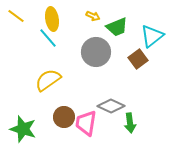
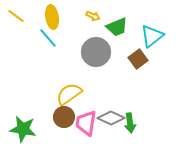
yellow ellipse: moved 2 px up
yellow semicircle: moved 21 px right, 14 px down
gray diamond: moved 12 px down
green star: rotated 8 degrees counterclockwise
